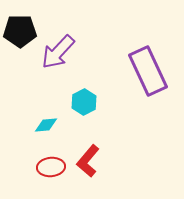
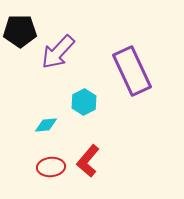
purple rectangle: moved 16 px left
